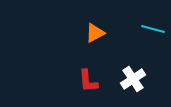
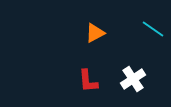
cyan line: rotated 20 degrees clockwise
